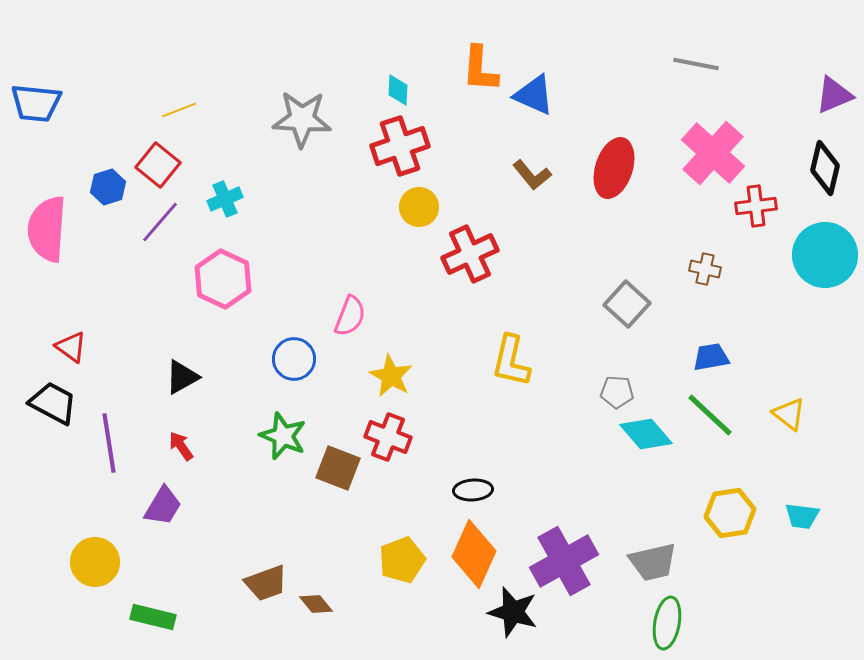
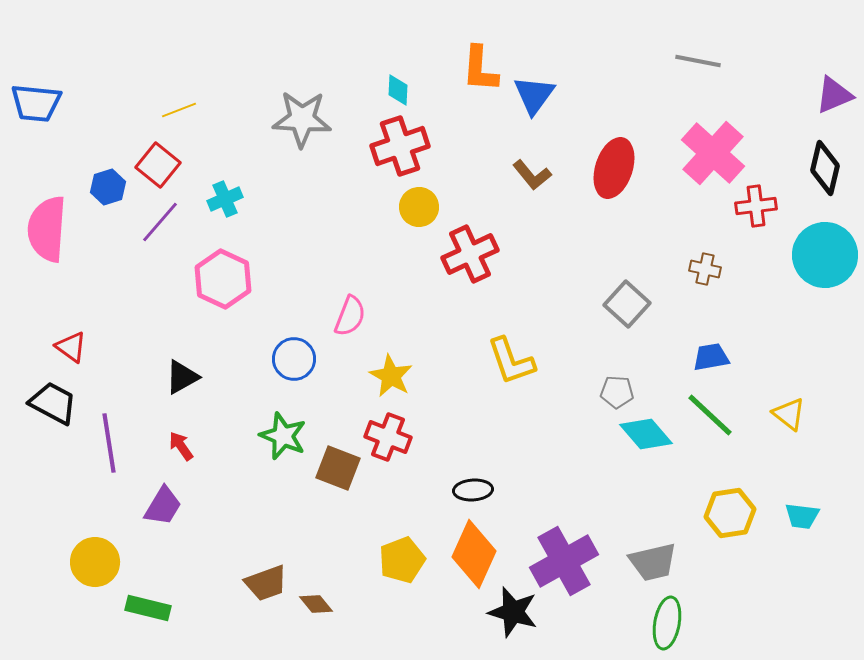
gray line at (696, 64): moved 2 px right, 3 px up
blue triangle at (534, 95): rotated 42 degrees clockwise
yellow L-shape at (511, 361): rotated 32 degrees counterclockwise
green rectangle at (153, 617): moved 5 px left, 9 px up
